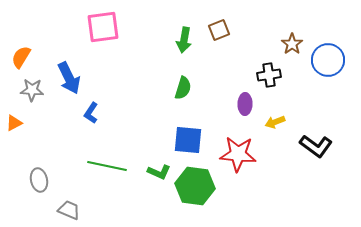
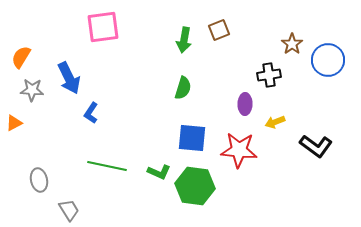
blue square: moved 4 px right, 2 px up
red star: moved 1 px right, 4 px up
gray trapezoid: rotated 35 degrees clockwise
